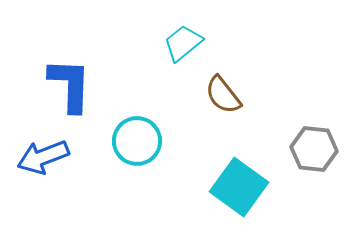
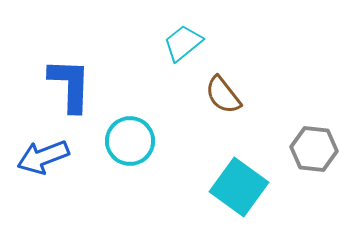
cyan circle: moved 7 px left
